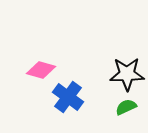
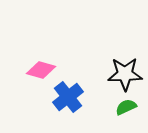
black star: moved 2 px left
blue cross: rotated 16 degrees clockwise
